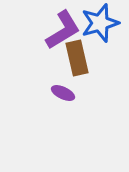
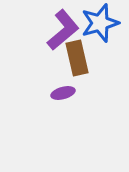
purple L-shape: rotated 9 degrees counterclockwise
purple ellipse: rotated 40 degrees counterclockwise
